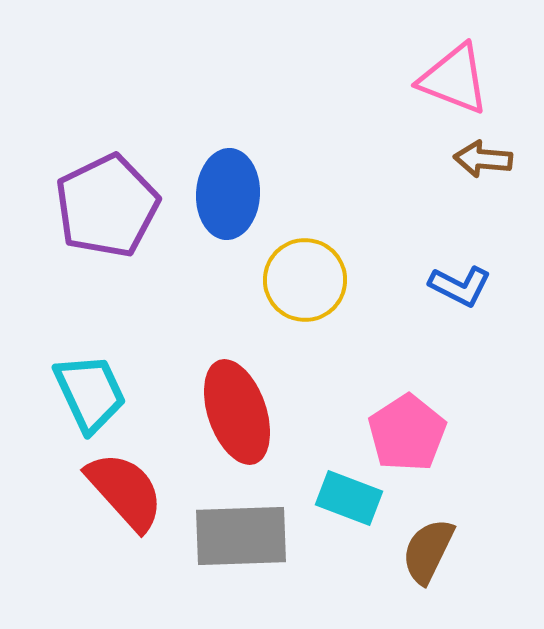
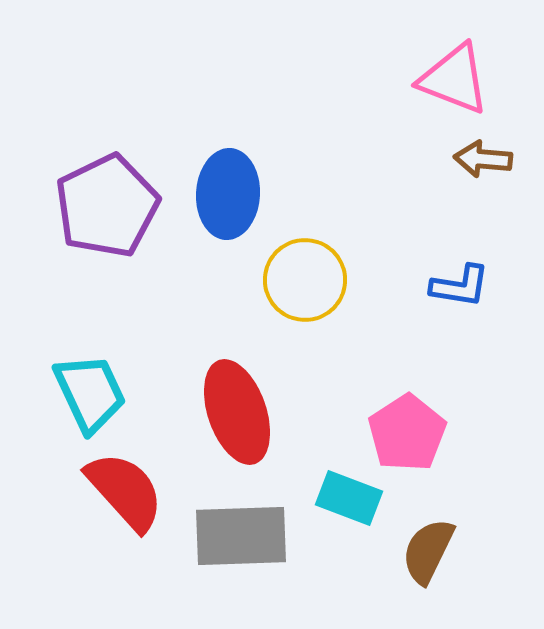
blue L-shape: rotated 18 degrees counterclockwise
